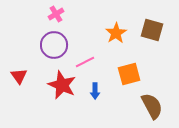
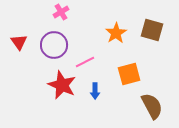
pink cross: moved 5 px right, 2 px up
red triangle: moved 34 px up
